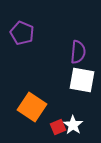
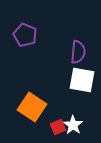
purple pentagon: moved 3 px right, 2 px down
